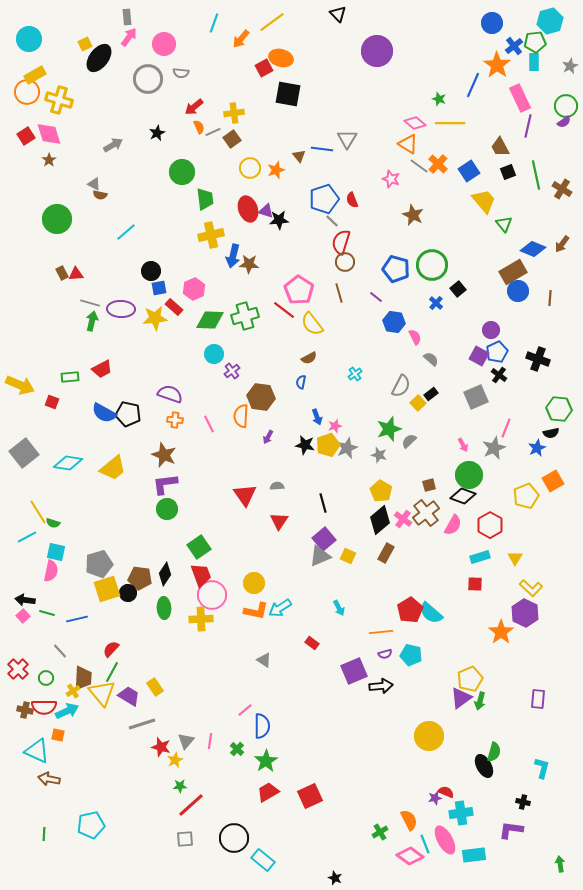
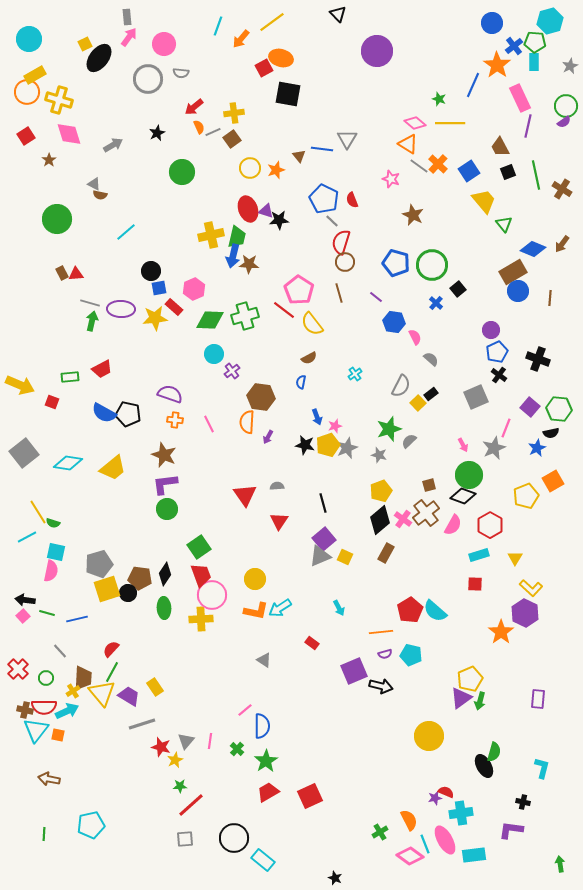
cyan line at (214, 23): moved 4 px right, 3 px down
green pentagon at (535, 42): rotated 10 degrees clockwise
pink diamond at (49, 134): moved 20 px right
green trapezoid at (205, 199): moved 32 px right, 38 px down; rotated 20 degrees clockwise
blue pentagon at (324, 199): rotated 28 degrees counterclockwise
blue pentagon at (396, 269): moved 6 px up
purple square at (479, 356): moved 51 px right, 51 px down; rotated 12 degrees clockwise
orange semicircle at (241, 416): moved 6 px right, 6 px down
yellow pentagon at (381, 491): rotated 20 degrees clockwise
yellow square at (348, 556): moved 3 px left, 1 px down
cyan rectangle at (480, 557): moved 1 px left, 2 px up
yellow circle at (254, 583): moved 1 px right, 4 px up
cyan semicircle at (431, 613): moved 4 px right, 2 px up
black arrow at (381, 686): rotated 20 degrees clockwise
cyan triangle at (37, 751): moved 1 px left, 21 px up; rotated 44 degrees clockwise
